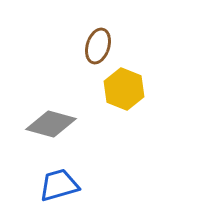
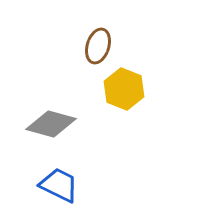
blue trapezoid: rotated 42 degrees clockwise
